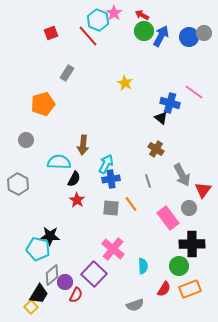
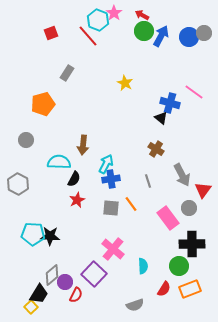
red star at (77, 200): rotated 14 degrees clockwise
cyan pentagon at (38, 249): moved 5 px left, 15 px up; rotated 10 degrees counterclockwise
